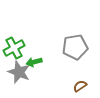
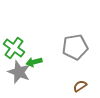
green cross: rotated 25 degrees counterclockwise
